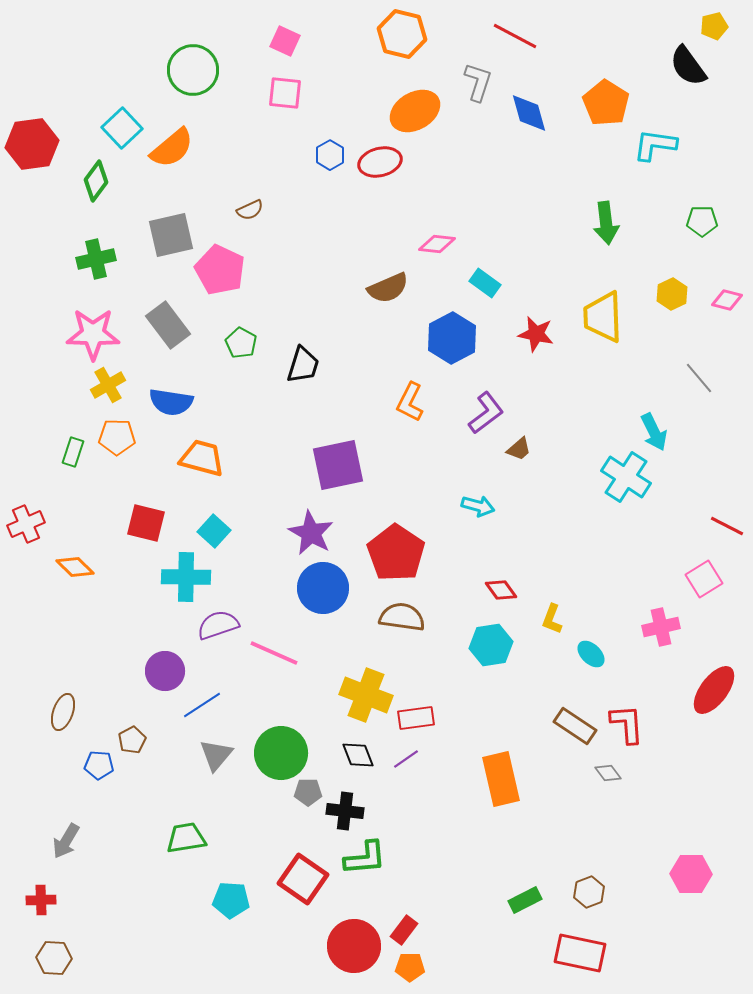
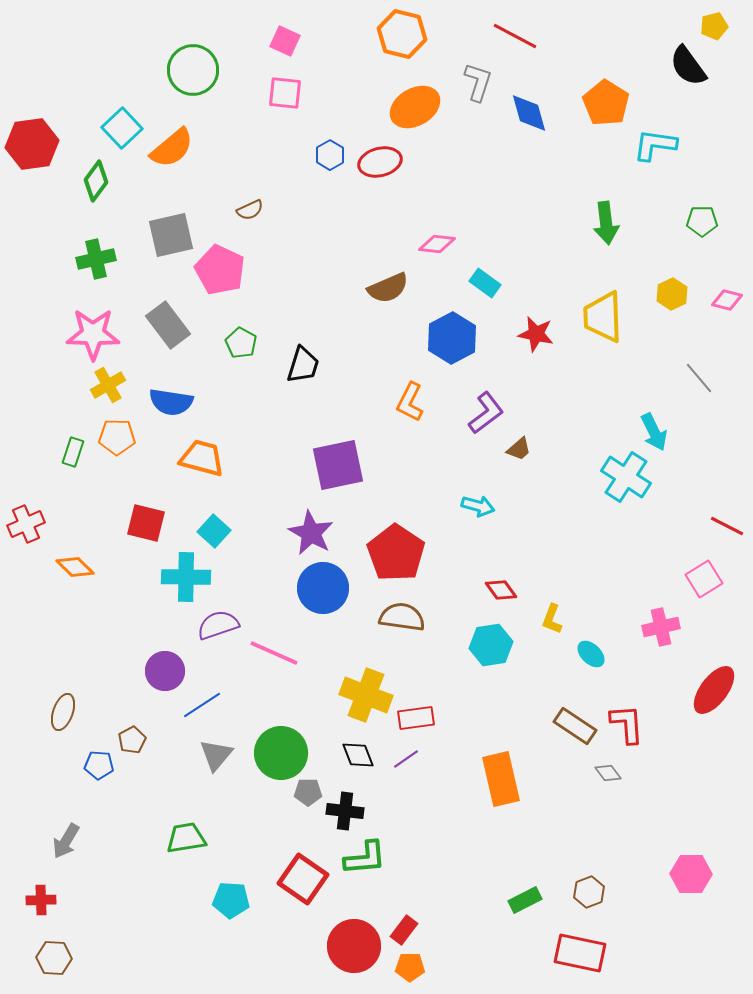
orange ellipse at (415, 111): moved 4 px up
